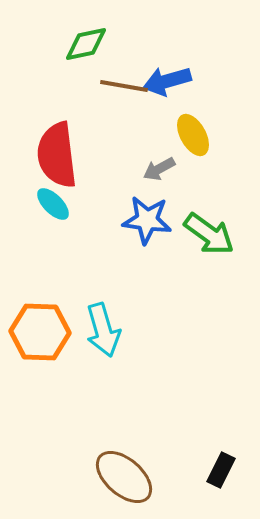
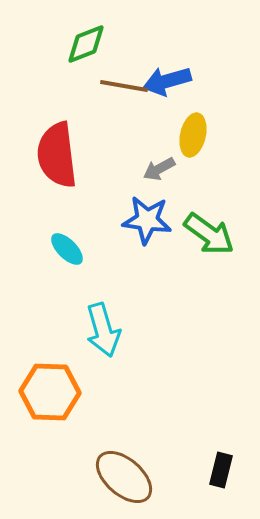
green diamond: rotated 9 degrees counterclockwise
yellow ellipse: rotated 42 degrees clockwise
cyan ellipse: moved 14 px right, 45 px down
orange hexagon: moved 10 px right, 60 px down
black rectangle: rotated 12 degrees counterclockwise
